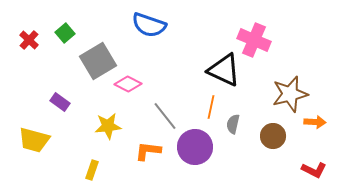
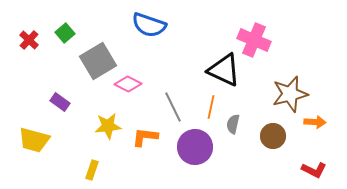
gray line: moved 8 px right, 9 px up; rotated 12 degrees clockwise
orange L-shape: moved 3 px left, 14 px up
